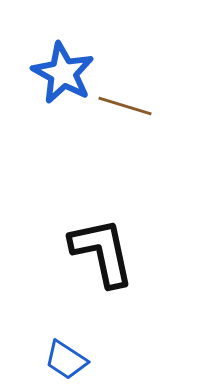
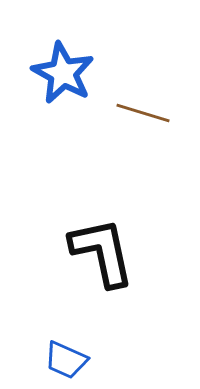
brown line: moved 18 px right, 7 px down
blue trapezoid: rotated 9 degrees counterclockwise
